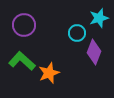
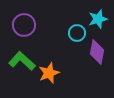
cyan star: moved 1 px left, 1 px down
purple diamond: moved 3 px right; rotated 10 degrees counterclockwise
